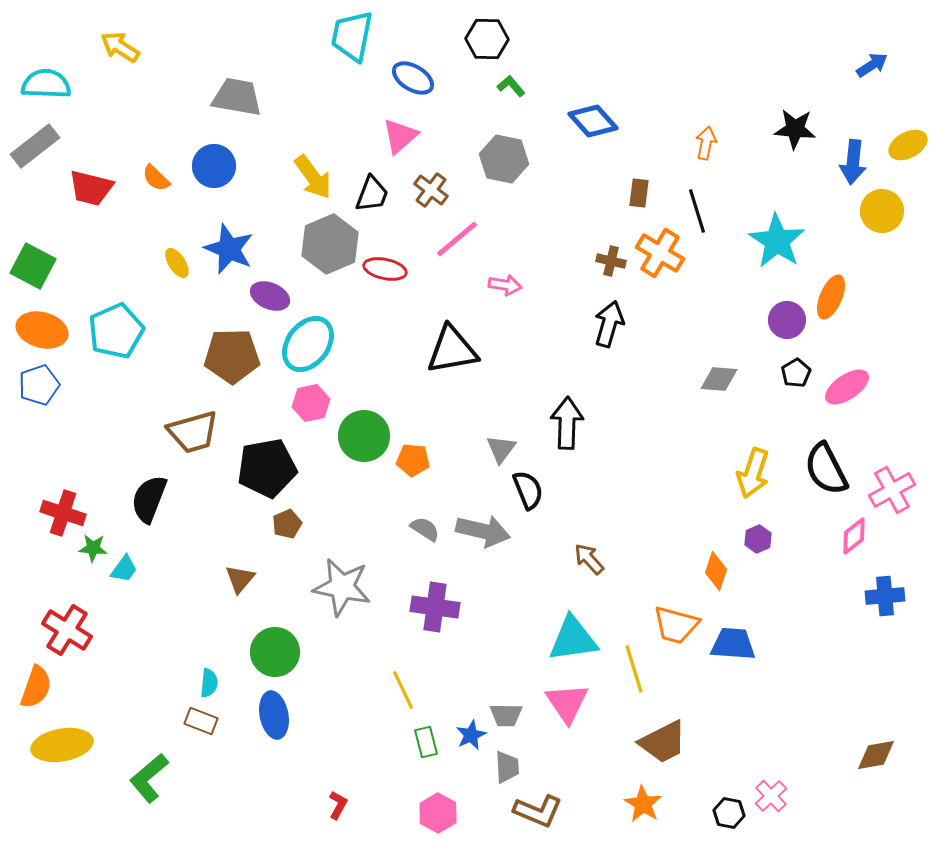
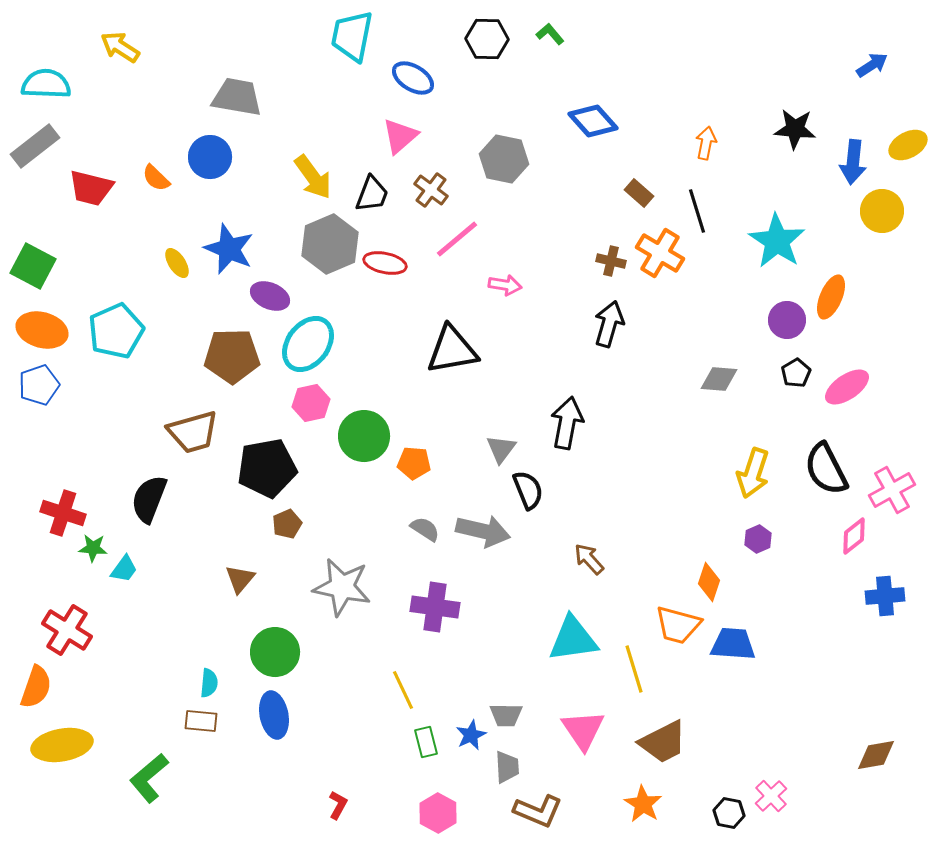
green L-shape at (511, 86): moved 39 px right, 52 px up
blue circle at (214, 166): moved 4 px left, 9 px up
brown rectangle at (639, 193): rotated 56 degrees counterclockwise
red ellipse at (385, 269): moved 6 px up
black arrow at (567, 423): rotated 9 degrees clockwise
orange pentagon at (413, 460): moved 1 px right, 3 px down
orange diamond at (716, 571): moved 7 px left, 11 px down
orange trapezoid at (676, 625): moved 2 px right
pink triangle at (567, 703): moved 16 px right, 27 px down
brown rectangle at (201, 721): rotated 16 degrees counterclockwise
